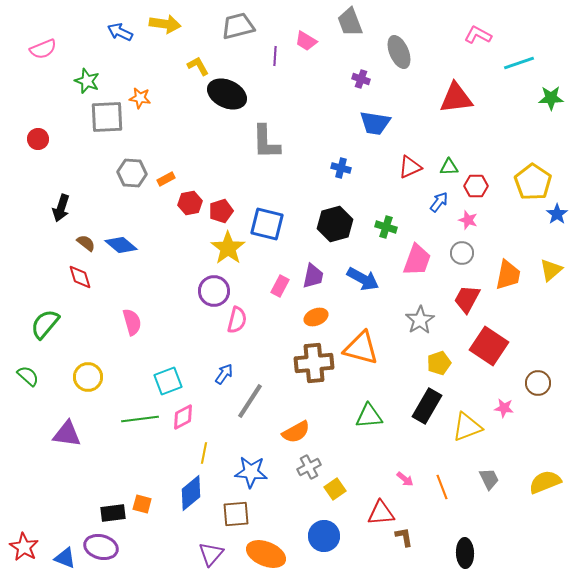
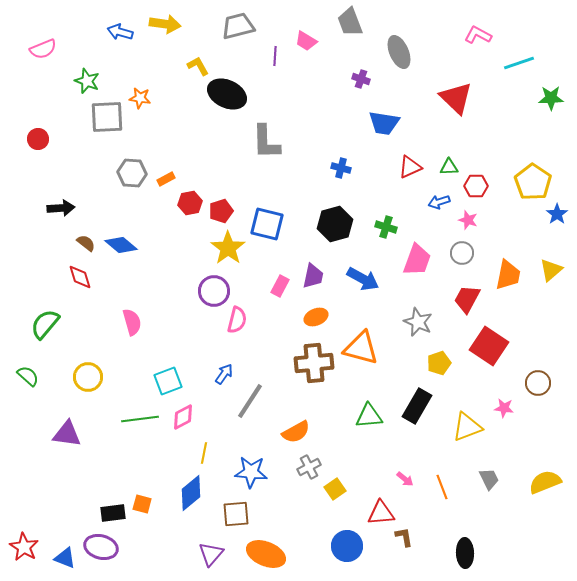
blue arrow at (120, 32): rotated 10 degrees counterclockwise
red triangle at (456, 98): rotated 51 degrees clockwise
blue trapezoid at (375, 123): moved 9 px right
blue arrow at (439, 202): rotated 145 degrees counterclockwise
black arrow at (61, 208): rotated 112 degrees counterclockwise
gray star at (420, 320): moved 2 px left, 2 px down; rotated 16 degrees counterclockwise
black rectangle at (427, 406): moved 10 px left
blue circle at (324, 536): moved 23 px right, 10 px down
